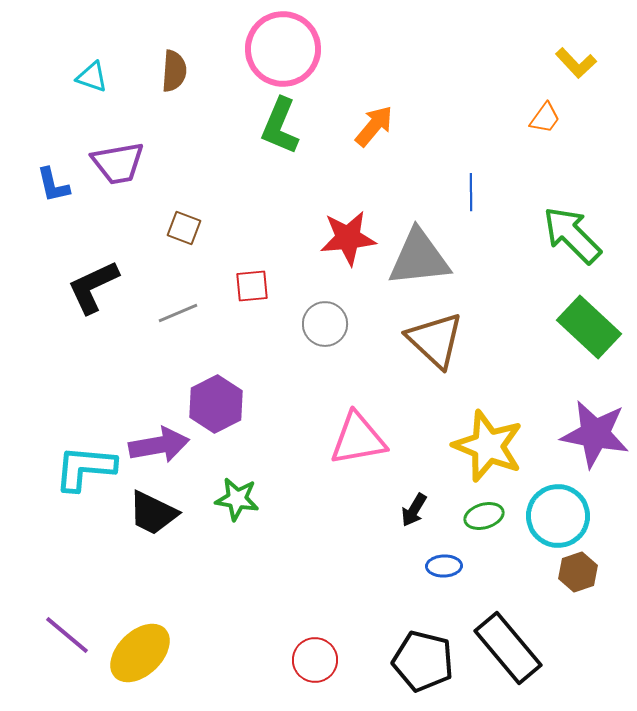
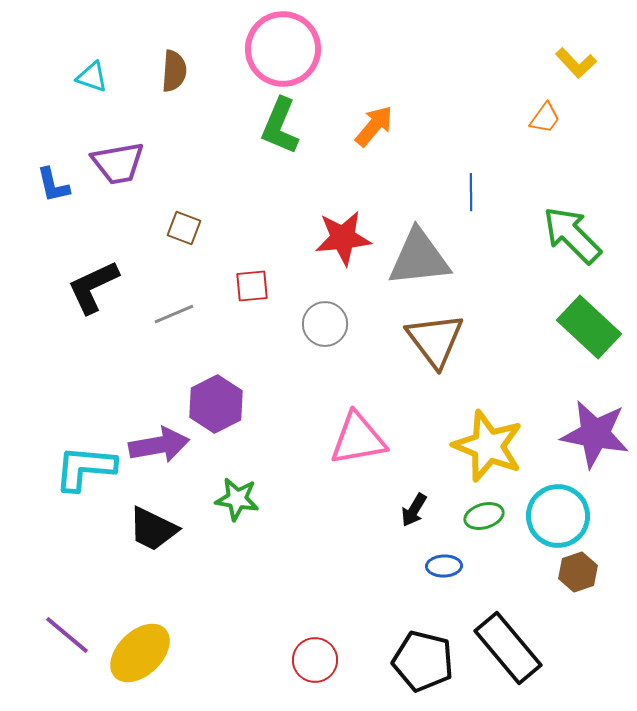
red star: moved 5 px left
gray line: moved 4 px left, 1 px down
brown triangle: rotated 10 degrees clockwise
black trapezoid: moved 16 px down
